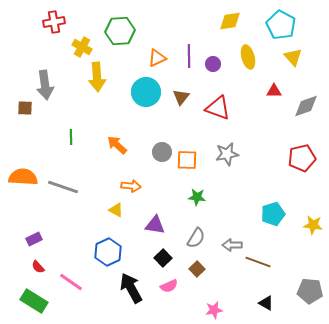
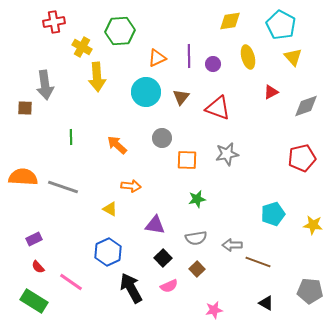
red triangle at (274, 91): moved 3 px left, 1 px down; rotated 28 degrees counterclockwise
gray circle at (162, 152): moved 14 px up
green star at (197, 197): moved 2 px down; rotated 18 degrees counterclockwise
yellow triangle at (116, 210): moved 6 px left, 1 px up
gray semicircle at (196, 238): rotated 50 degrees clockwise
